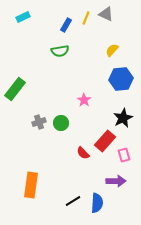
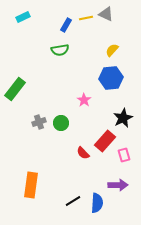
yellow line: rotated 56 degrees clockwise
green semicircle: moved 1 px up
blue hexagon: moved 10 px left, 1 px up
purple arrow: moved 2 px right, 4 px down
